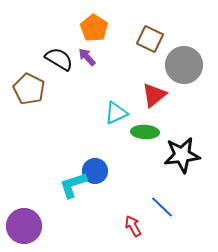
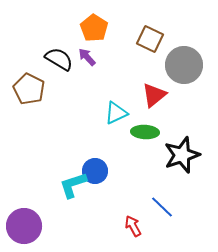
black star: rotated 12 degrees counterclockwise
